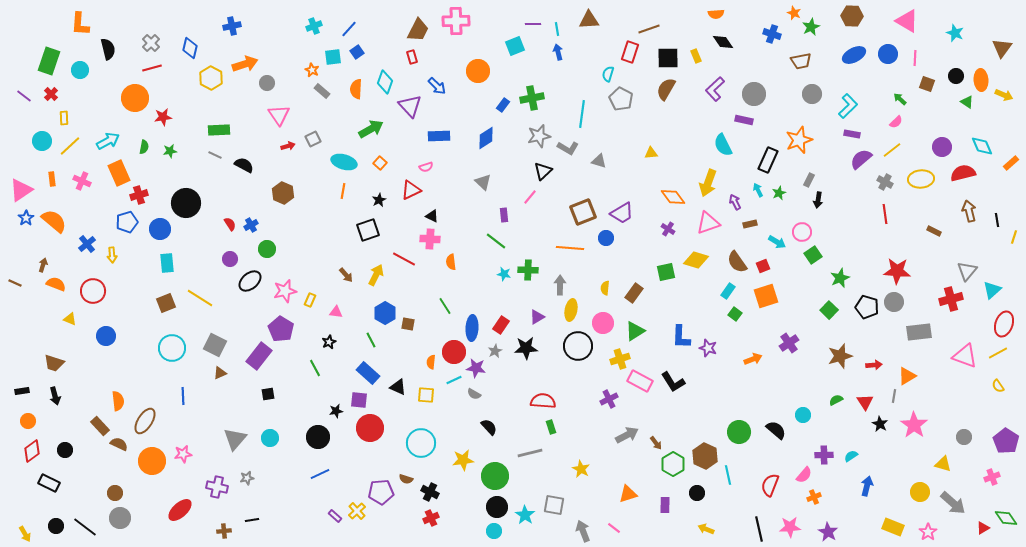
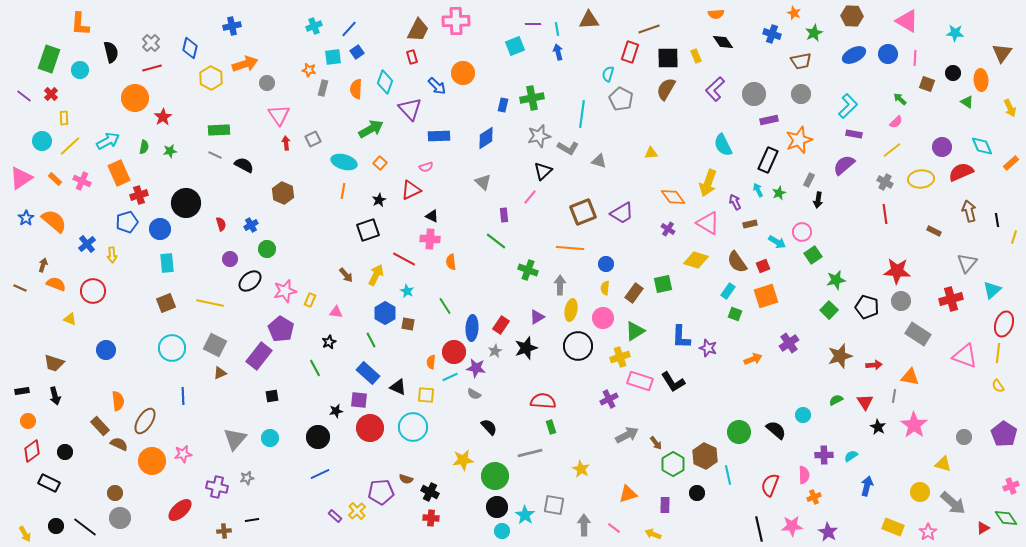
green star at (811, 27): moved 3 px right, 6 px down
cyan star at (955, 33): rotated 18 degrees counterclockwise
brown triangle at (1002, 48): moved 5 px down
black semicircle at (108, 49): moved 3 px right, 3 px down
green rectangle at (49, 61): moved 2 px up
orange star at (312, 70): moved 3 px left; rotated 16 degrees counterclockwise
orange circle at (478, 71): moved 15 px left, 2 px down
black circle at (956, 76): moved 3 px left, 3 px up
gray rectangle at (322, 91): moved 1 px right, 3 px up; rotated 63 degrees clockwise
gray circle at (812, 94): moved 11 px left
yellow arrow at (1004, 95): moved 6 px right, 13 px down; rotated 42 degrees clockwise
blue rectangle at (503, 105): rotated 24 degrees counterclockwise
purple triangle at (410, 106): moved 3 px down
red star at (163, 117): rotated 24 degrees counterclockwise
purple rectangle at (744, 120): moved 25 px right; rotated 24 degrees counterclockwise
purple rectangle at (852, 134): moved 2 px right
red arrow at (288, 146): moved 2 px left, 3 px up; rotated 80 degrees counterclockwise
purple semicircle at (861, 159): moved 17 px left, 6 px down
red semicircle at (963, 173): moved 2 px left, 1 px up; rotated 10 degrees counterclockwise
orange rectangle at (52, 179): moved 3 px right; rotated 40 degrees counterclockwise
pink triangle at (21, 190): moved 12 px up
pink triangle at (708, 223): rotated 50 degrees clockwise
red semicircle at (230, 224): moved 9 px left; rotated 16 degrees clockwise
blue circle at (606, 238): moved 26 px down
green cross at (528, 270): rotated 18 degrees clockwise
gray triangle at (967, 271): moved 8 px up
green square at (666, 272): moved 3 px left, 12 px down
cyan star at (504, 274): moved 97 px left, 17 px down; rotated 16 degrees clockwise
green star at (840, 278): moved 4 px left, 2 px down; rotated 12 degrees clockwise
brown line at (15, 283): moved 5 px right, 5 px down
yellow line at (200, 298): moved 10 px right, 5 px down; rotated 20 degrees counterclockwise
gray circle at (894, 302): moved 7 px right, 1 px up
green square at (735, 314): rotated 16 degrees counterclockwise
pink circle at (603, 323): moved 5 px up
gray rectangle at (919, 332): moved 1 px left, 2 px down; rotated 40 degrees clockwise
blue circle at (106, 336): moved 14 px down
black star at (526, 348): rotated 15 degrees counterclockwise
yellow line at (998, 353): rotated 54 degrees counterclockwise
yellow cross at (620, 359): moved 2 px up
orange triangle at (907, 376): moved 3 px right, 1 px down; rotated 42 degrees clockwise
cyan line at (454, 380): moved 4 px left, 3 px up
pink rectangle at (640, 381): rotated 10 degrees counterclockwise
black square at (268, 394): moved 4 px right, 2 px down
black star at (880, 424): moved 2 px left, 3 px down
purple pentagon at (1006, 441): moved 2 px left, 7 px up
cyan circle at (421, 443): moved 8 px left, 16 px up
black circle at (65, 450): moved 2 px down
pink semicircle at (804, 475): rotated 42 degrees counterclockwise
pink cross at (992, 477): moved 19 px right, 9 px down
red cross at (431, 518): rotated 28 degrees clockwise
pink star at (790, 527): moved 2 px right, 1 px up
yellow arrow at (706, 529): moved 53 px left, 5 px down
cyan circle at (494, 531): moved 8 px right
gray arrow at (583, 531): moved 1 px right, 6 px up; rotated 20 degrees clockwise
